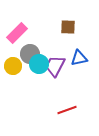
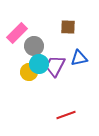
gray circle: moved 4 px right, 8 px up
yellow circle: moved 16 px right, 6 px down
red line: moved 1 px left, 5 px down
